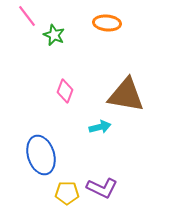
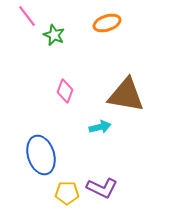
orange ellipse: rotated 24 degrees counterclockwise
